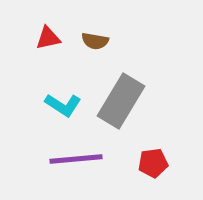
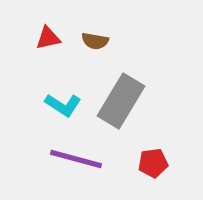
purple line: rotated 20 degrees clockwise
